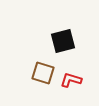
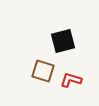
brown square: moved 2 px up
